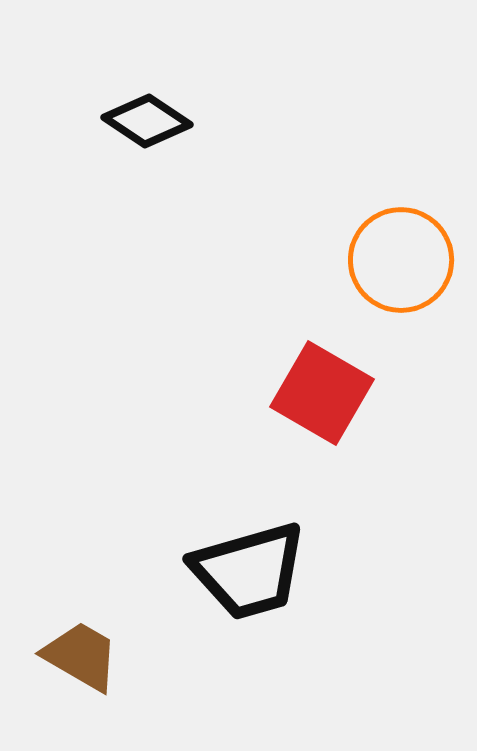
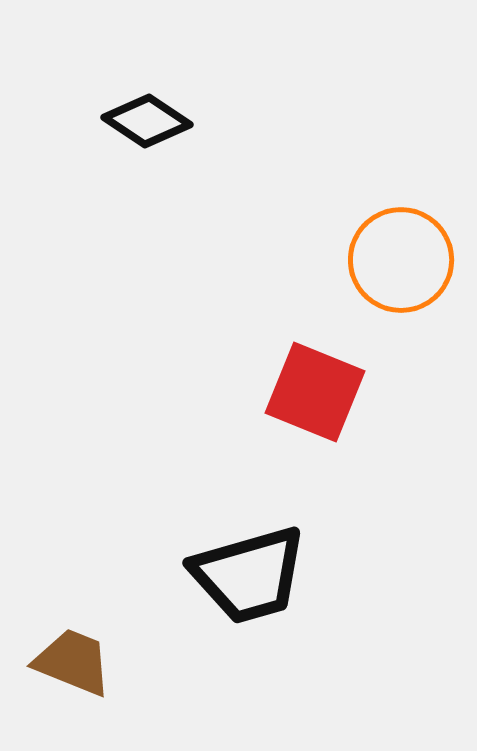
red square: moved 7 px left, 1 px up; rotated 8 degrees counterclockwise
black trapezoid: moved 4 px down
brown trapezoid: moved 8 px left, 6 px down; rotated 8 degrees counterclockwise
